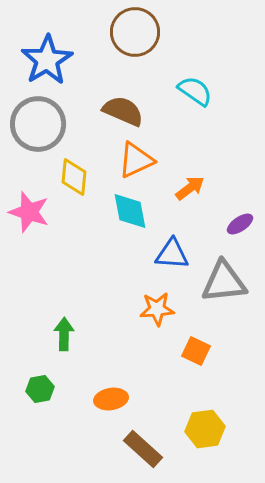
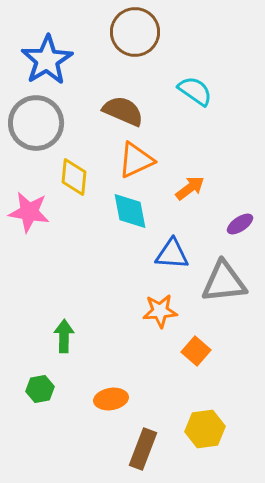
gray circle: moved 2 px left, 1 px up
pink star: rotated 9 degrees counterclockwise
orange star: moved 3 px right, 2 px down
green arrow: moved 2 px down
orange square: rotated 16 degrees clockwise
brown rectangle: rotated 69 degrees clockwise
